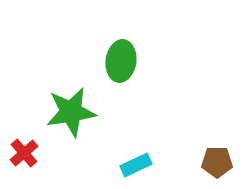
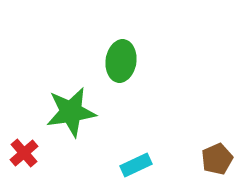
brown pentagon: moved 3 px up; rotated 24 degrees counterclockwise
